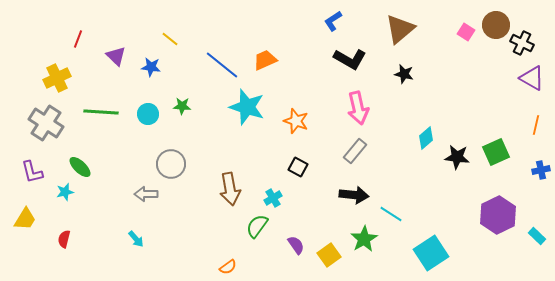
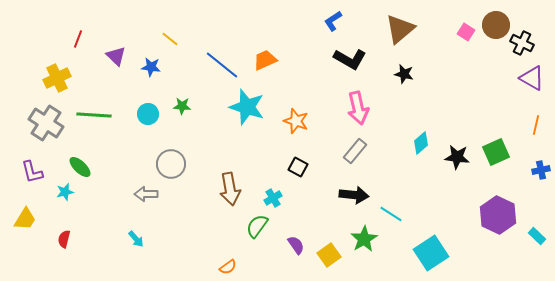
green line at (101, 112): moved 7 px left, 3 px down
cyan diamond at (426, 138): moved 5 px left, 5 px down
purple hexagon at (498, 215): rotated 9 degrees counterclockwise
